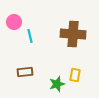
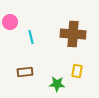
pink circle: moved 4 px left
cyan line: moved 1 px right, 1 px down
yellow rectangle: moved 2 px right, 4 px up
green star: rotated 21 degrees clockwise
